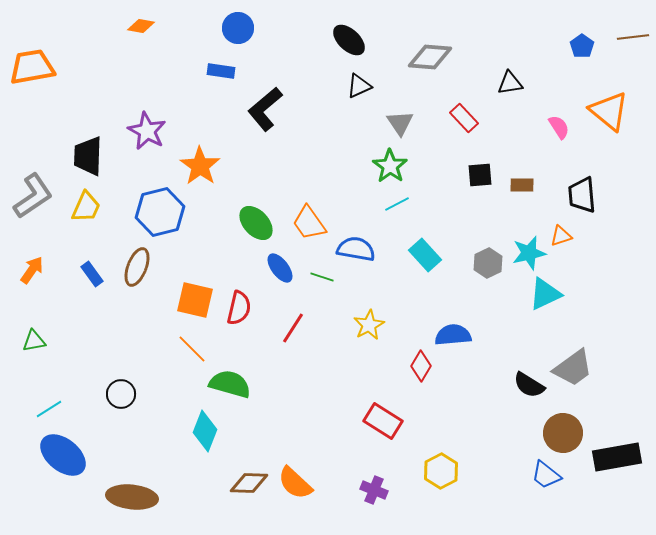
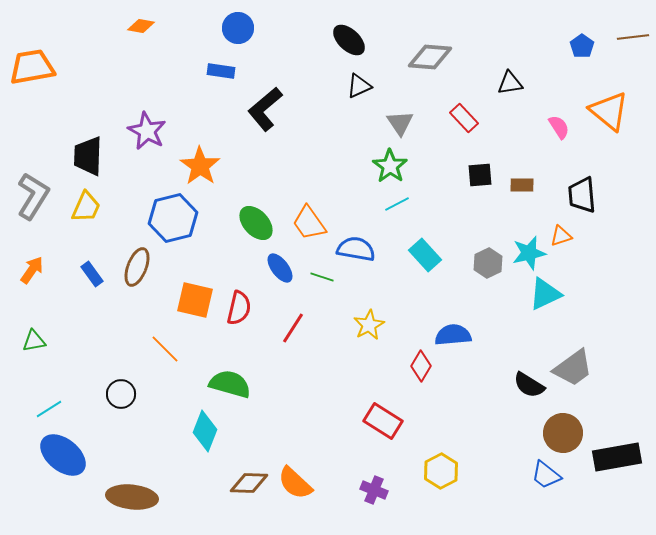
gray L-shape at (33, 196): rotated 24 degrees counterclockwise
blue hexagon at (160, 212): moved 13 px right, 6 px down
orange line at (192, 349): moved 27 px left
